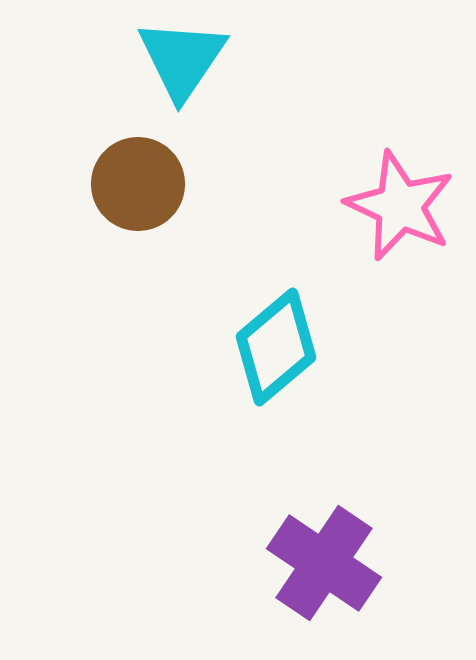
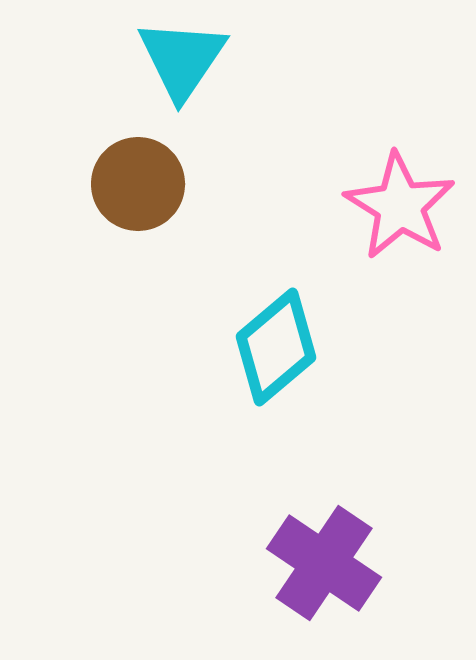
pink star: rotated 7 degrees clockwise
